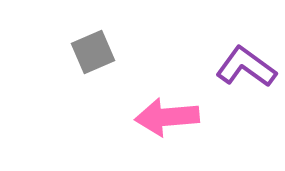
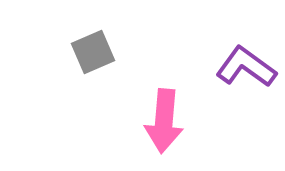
pink arrow: moved 3 px left, 4 px down; rotated 80 degrees counterclockwise
